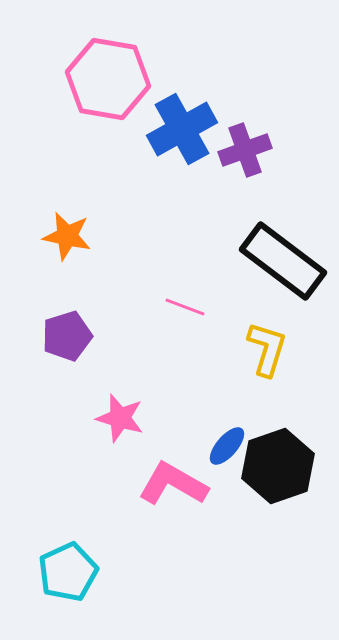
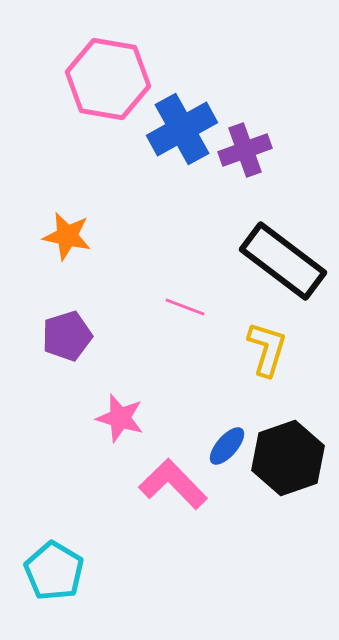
black hexagon: moved 10 px right, 8 px up
pink L-shape: rotated 16 degrees clockwise
cyan pentagon: moved 14 px left, 1 px up; rotated 16 degrees counterclockwise
